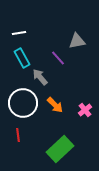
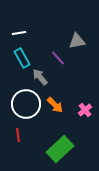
white circle: moved 3 px right, 1 px down
